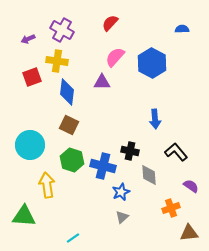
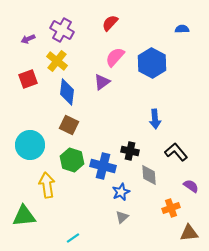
yellow cross: rotated 30 degrees clockwise
red square: moved 4 px left, 2 px down
purple triangle: rotated 36 degrees counterclockwise
green triangle: rotated 10 degrees counterclockwise
